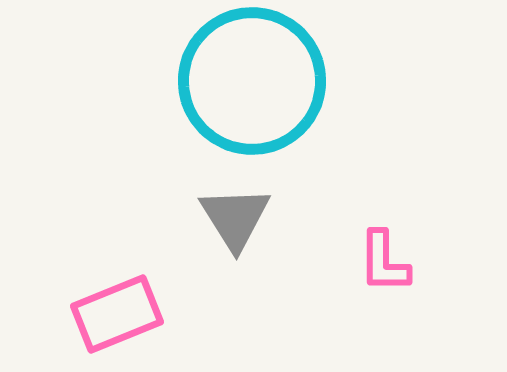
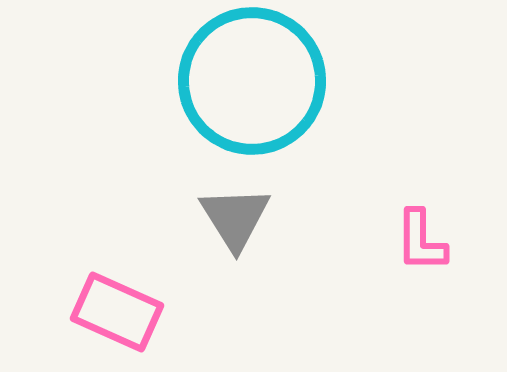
pink L-shape: moved 37 px right, 21 px up
pink rectangle: moved 2 px up; rotated 46 degrees clockwise
